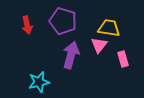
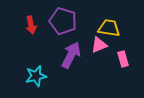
red arrow: moved 4 px right
pink triangle: rotated 30 degrees clockwise
purple arrow: rotated 12 degrees clockwise
cyan star: moved 3 px left, 6 px up
